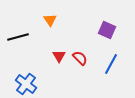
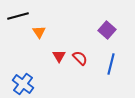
orange triangle: moved 11 px left, 12 px down
purple square: rotated 18 degrees clockwise
black line: moved 21 px up
blue line: rotated 15 degrees counterclockwise
blue cross: moved 3 px left
